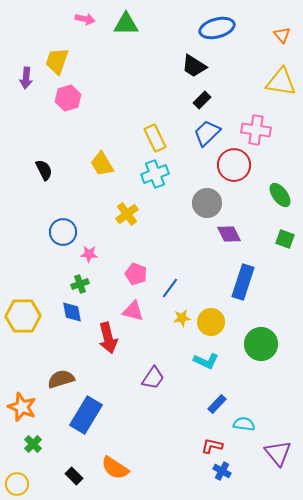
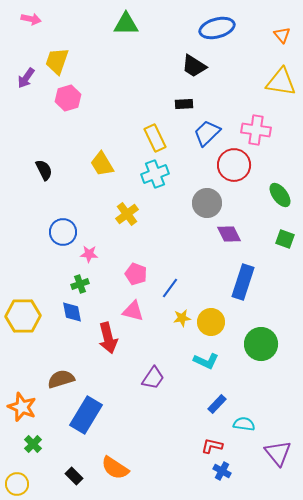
pink arrow at (85, 19): moved 54 px left
purple arrow at (26, 78): rotated 30 degrees clockwise
black rectangle at (202, 100): moved 18 px left, 4 px down; rotated 42 degrees clockwise
